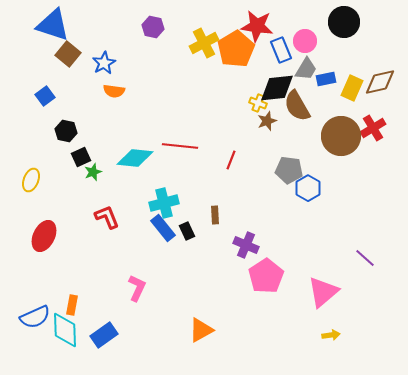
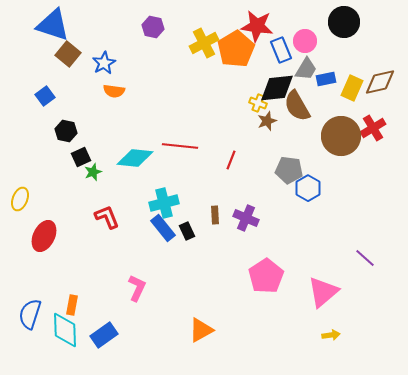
yellow ellipse at (31, 180): moved 11 px left, 19 px down
purple cross at (246, 245): moved 27 px up
blue semicircle at (35, 317): moved 5 px left, 3 px up; rotated 132 degrees clockwise
